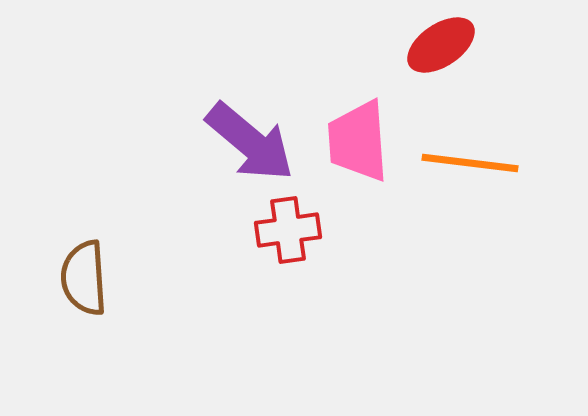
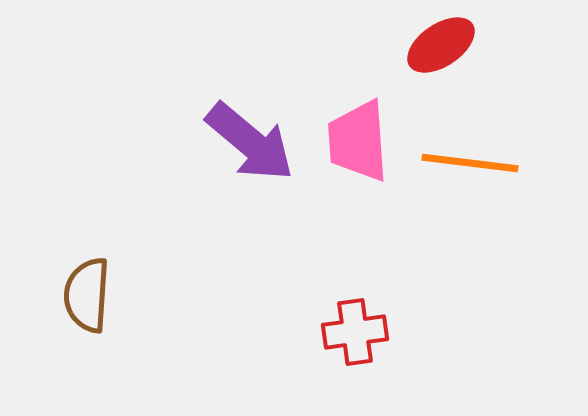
red cross: moved 67 px right, 102 px down
brown semicircle: moved 3 px right, 17 px down; rotated 8 degrees clockwise
